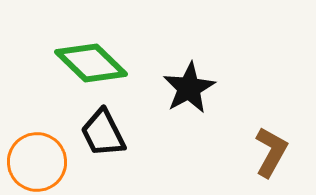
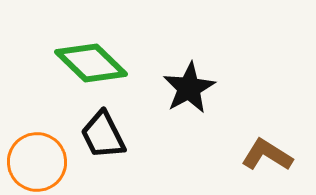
black trapezoid: moved 2 px down
brown L-shape: moved 4 px left, 3 px down; rotated 87 degrees counterclockwise
